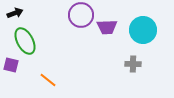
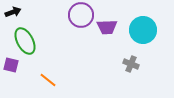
black arrow: moved 2 px left, 1 px up
gray cross: moved 2 px left; rotated 21 degrees clockwise
